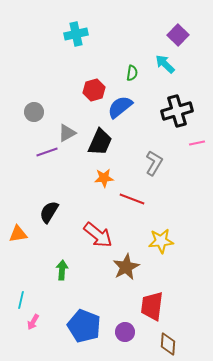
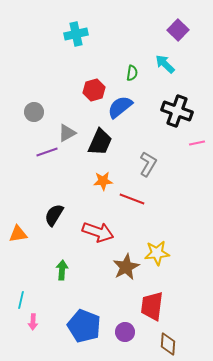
purple square: moved 5 px up
black cross: rotated 36 degrees clockwise
gray L-shape: moved 6 px left, 1 px down
orange star: moved 1 px left, 3 px down
black semicircle: moved 5 px right, 3 px down
red arrow: moved 3 px up; rotated 20 degrees counterclockwise
yellow star: moved 4 px left, 12 px down
pink arrow: rotated 28 degrees counterclockwise
